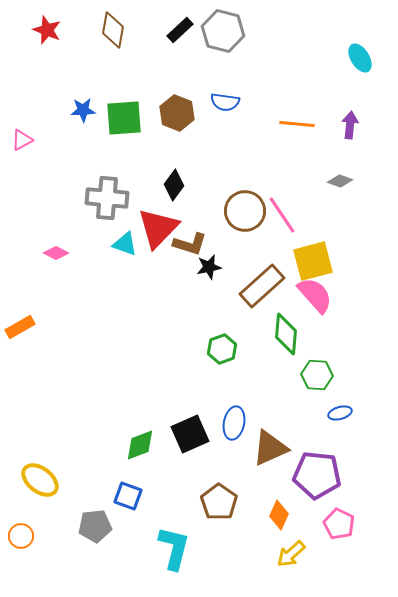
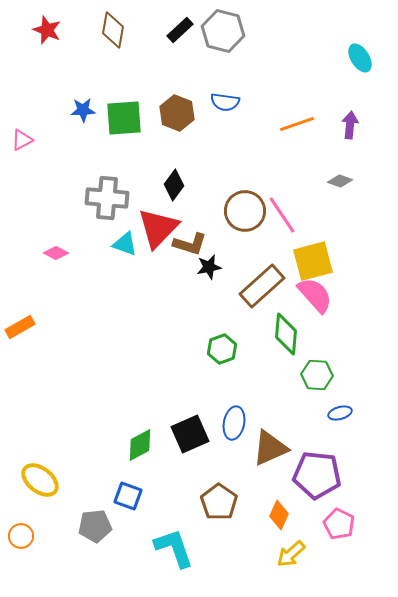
orange line at (297, 124): rotated 24 degrees counterclockwise
green diamond at (140, 445): rotated 8 degrees counterclockwise
cyan L-shape at (174, 548): rotated 33 degrees counterclockwise
